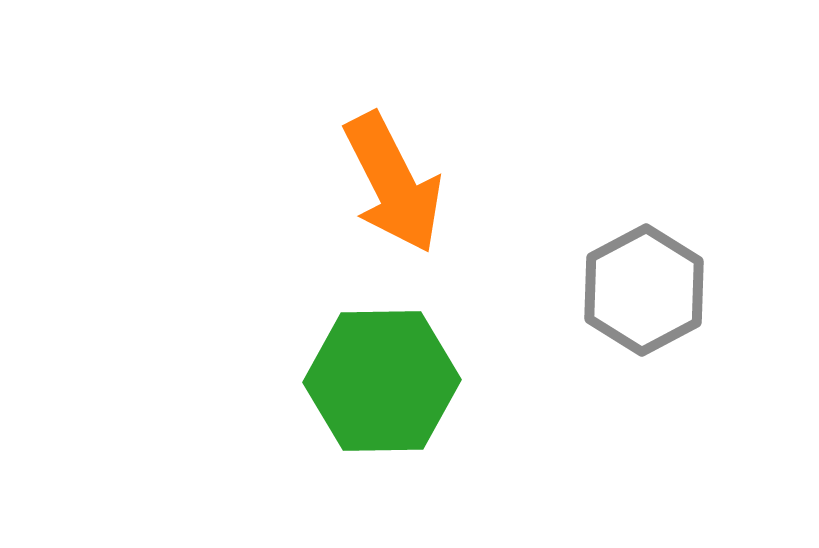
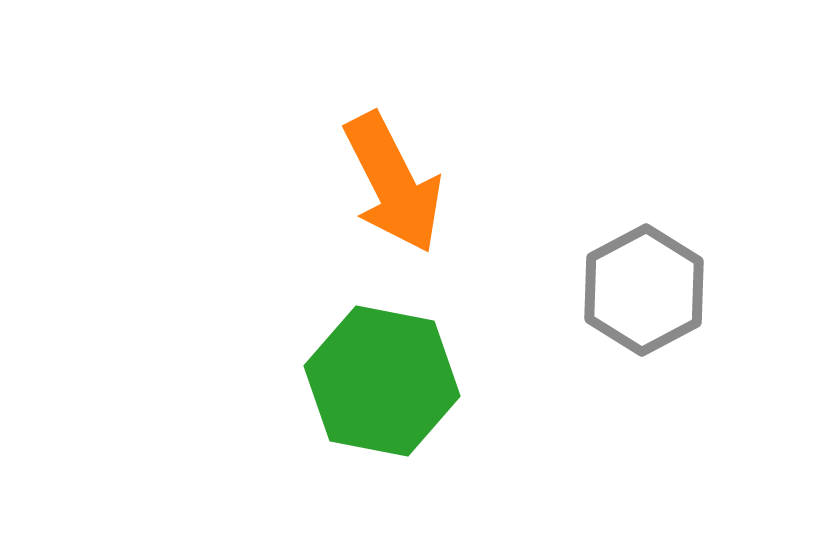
green hexagon: rotated 12 degrees clockwise
